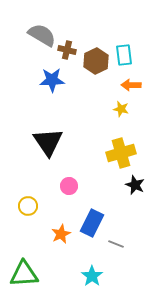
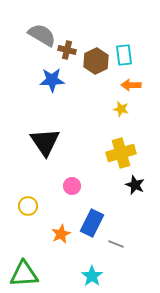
black triangle: moved 3 px left
pink circle: moved 3 px right
